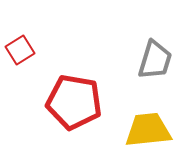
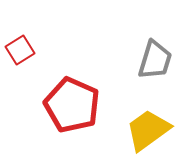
red pentagon: moved 2 px left, 3 px down; rotated 14 degrees clockwise
yellow trapezoid: rotated 30 degrees counterclockwise
